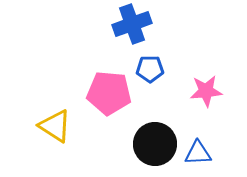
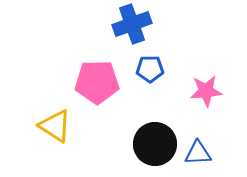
pink pentagon: moved 12 px left, 11 px up; rotated 6 degrees counterclockwise
